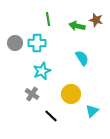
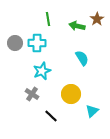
brown star: moved 1 px right, 1 px up; rotated 24 degrees clockwise
